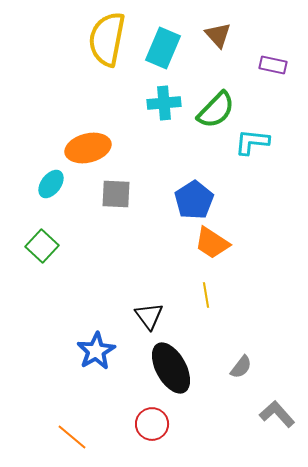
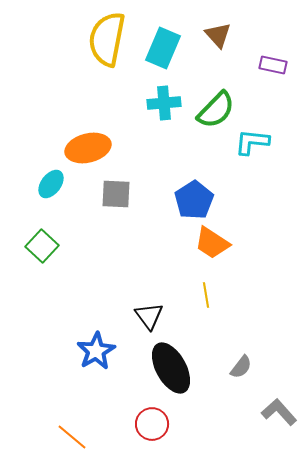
gray L-shape: moved 2 px right, 2 px up
